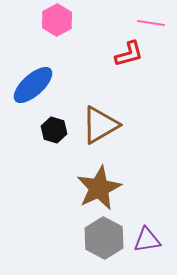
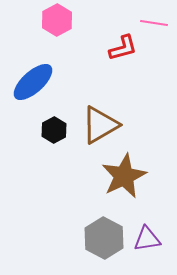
pink line: moved 3 px right
red L-shape: moved 6 px left, 6 px up
blue ellipse: moved 3 px up
black hexagon: rotated 15 degrees clockwise
brown star: moved 25 px right, 12 px up
purple triangle: moved 1 px up
